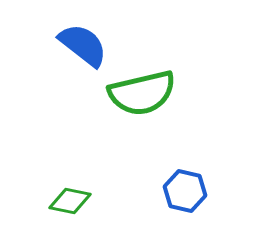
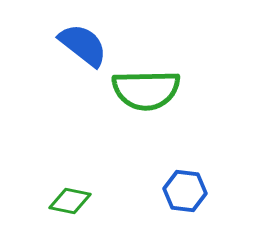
green semicircle: moved 4 px right, 3 px up; rotated 12 degrees clockwise
blue hexagon: rotated 6 degrees counterclockwise
